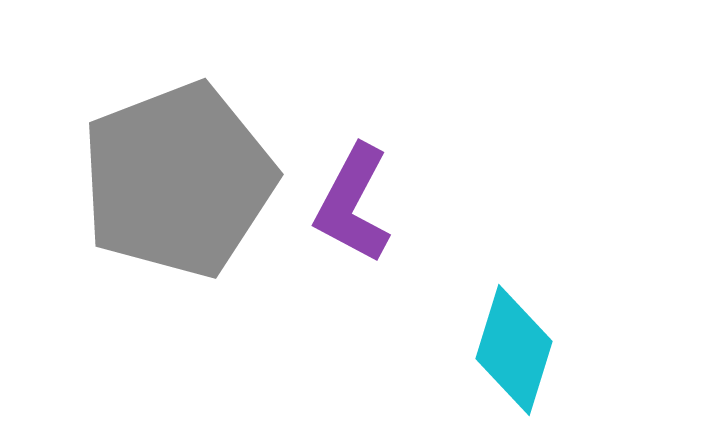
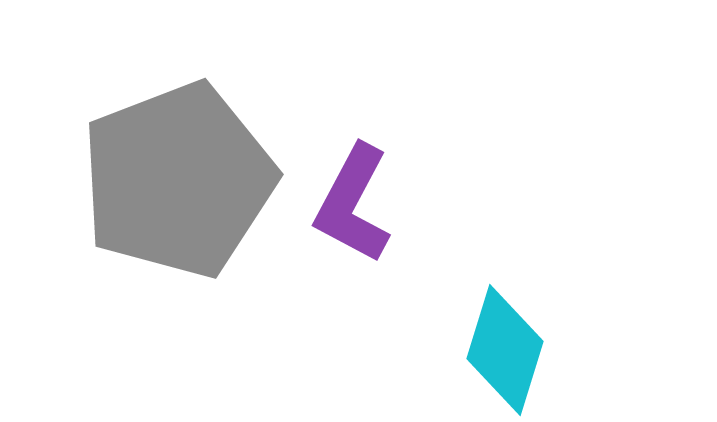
cyan diamond: moved 9 px left
